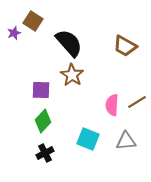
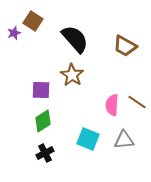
black semicircle: moved 6 px right, 4 px up
brown line: rotated 66 degrees clockwise
green diamond: rotated 15 degrees clockwise
gray triangle: moved 2 px left, 1 px up
